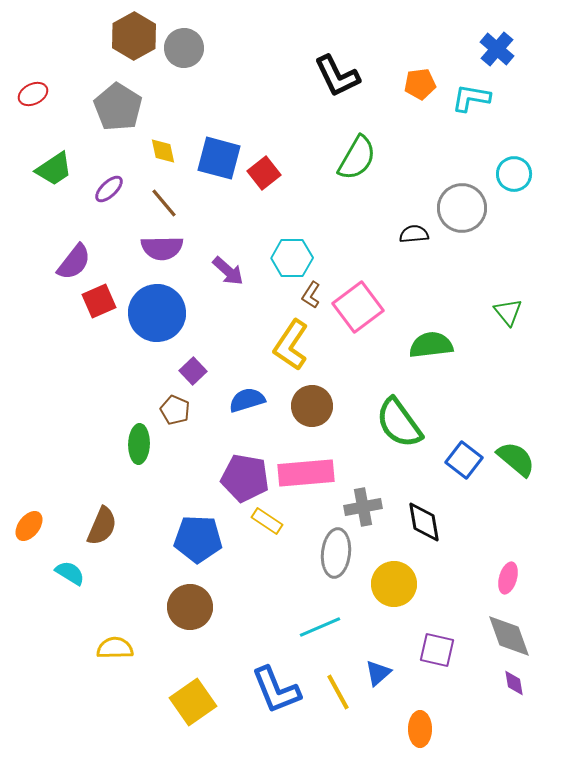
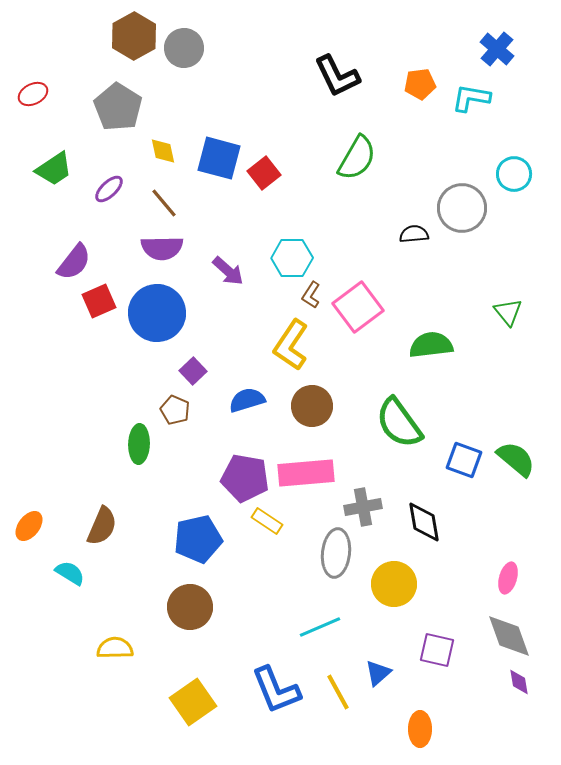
blue square at (464, 460): rotated 18 degrees counterclockwise
blue pentagon at (198, 539): rotated 15 degrees counterclockwise
purple diamond at (514, 683): moved 5 px right, 1 px up
